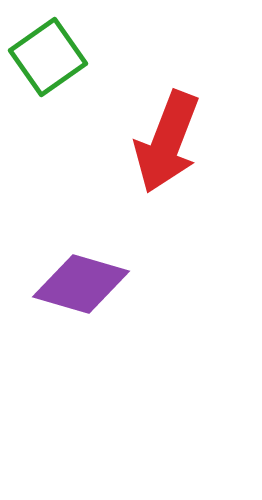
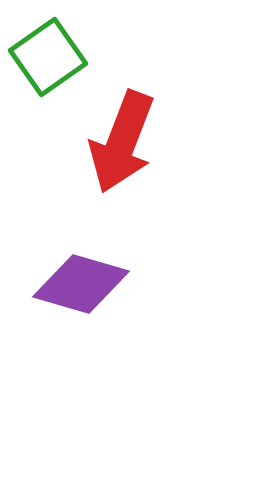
red arrow: moved 45 px left
